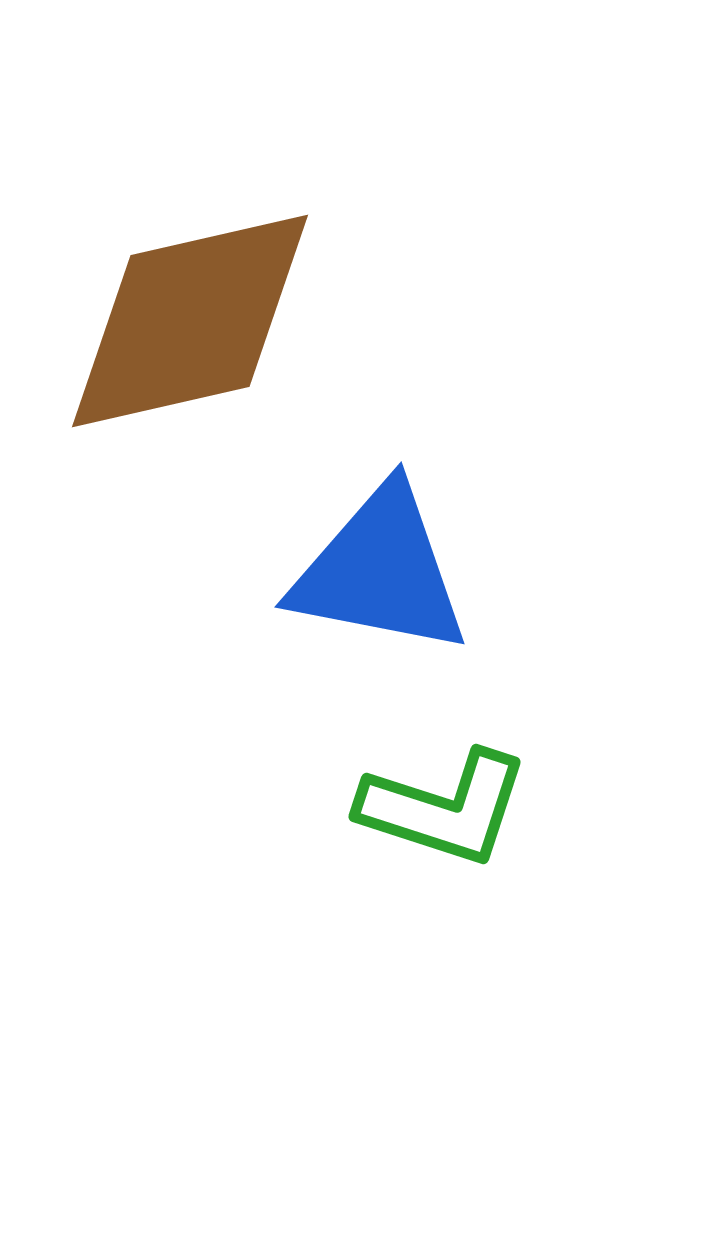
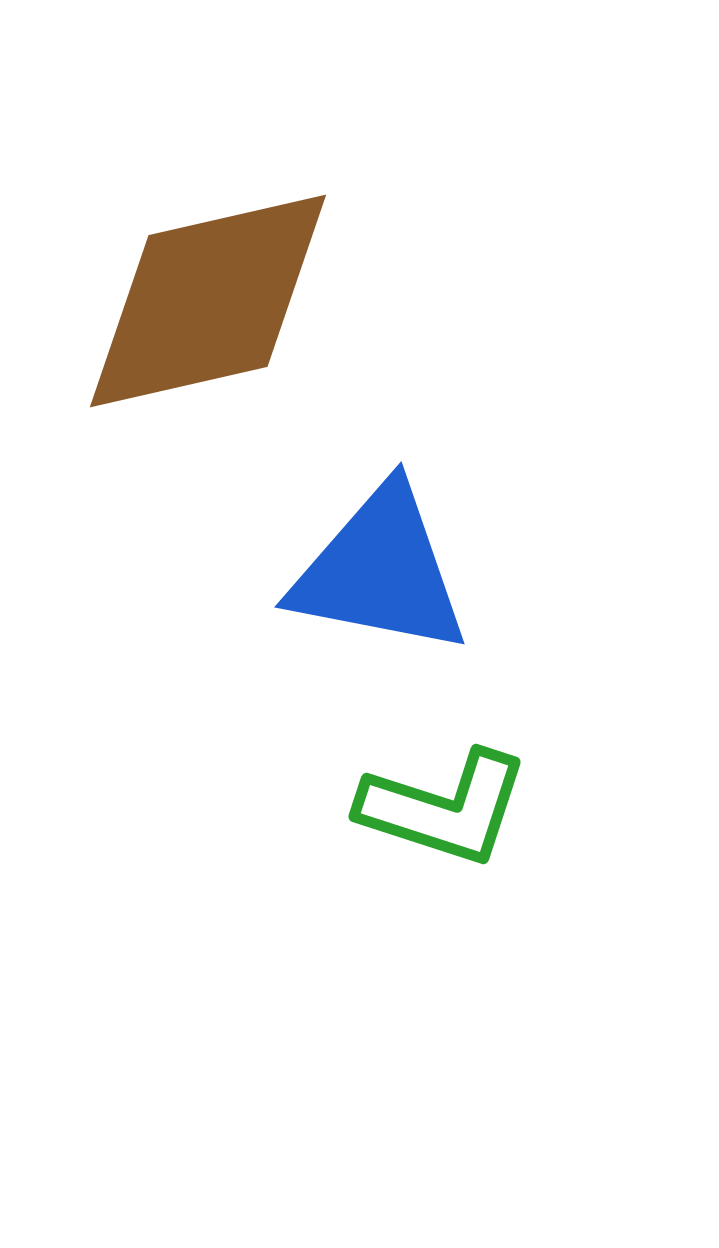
brown diamond: moved 18 px right, 20 px up
